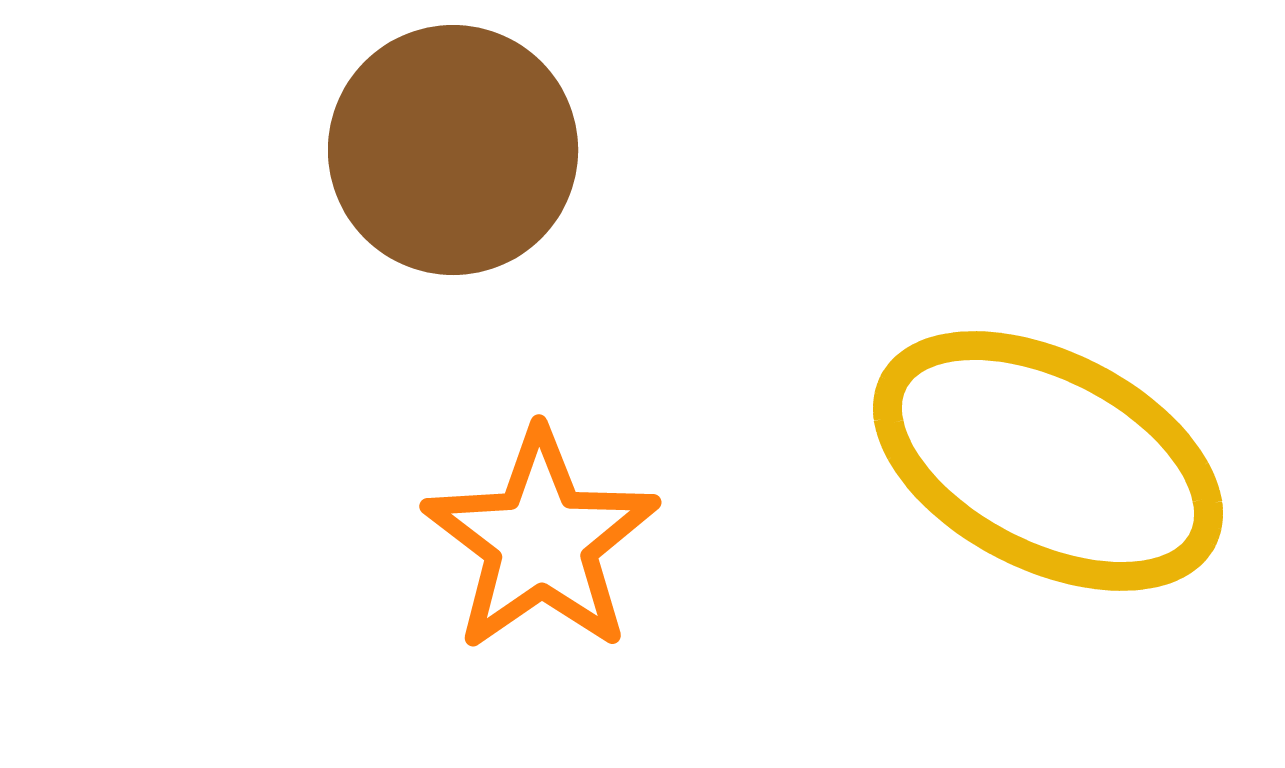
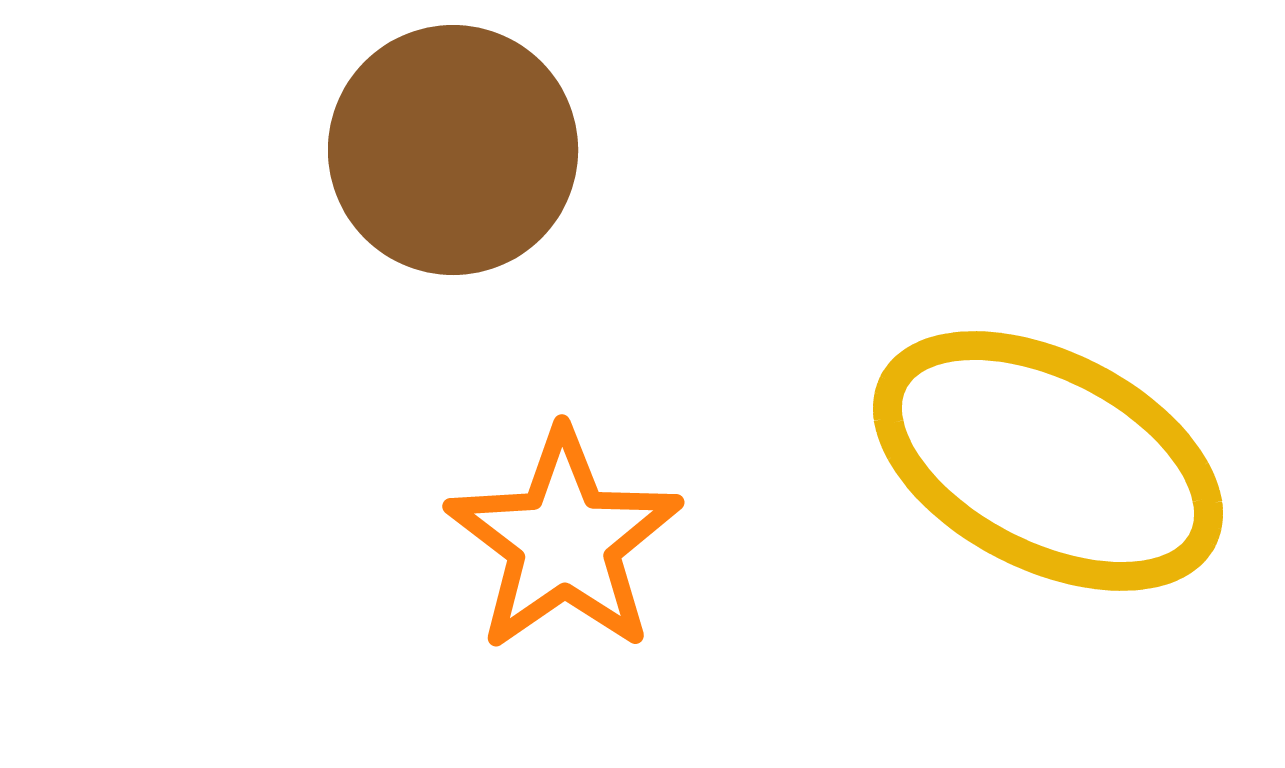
orange star: moved 23 px right
